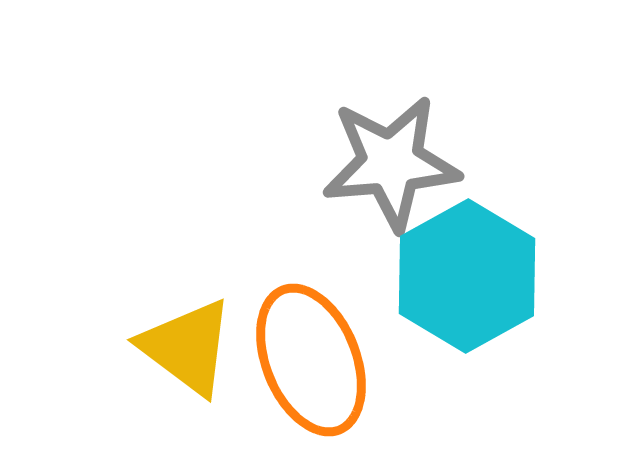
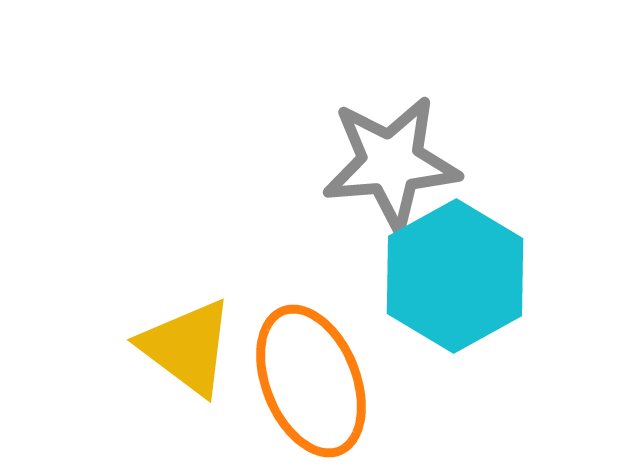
cyan hexagon: moved 12 px left
orange ellipse: moved 21 px down
